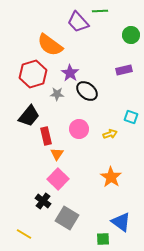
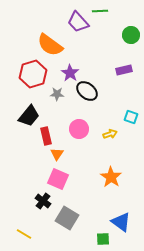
pink square: rotated 20 degrees counterclockwise
